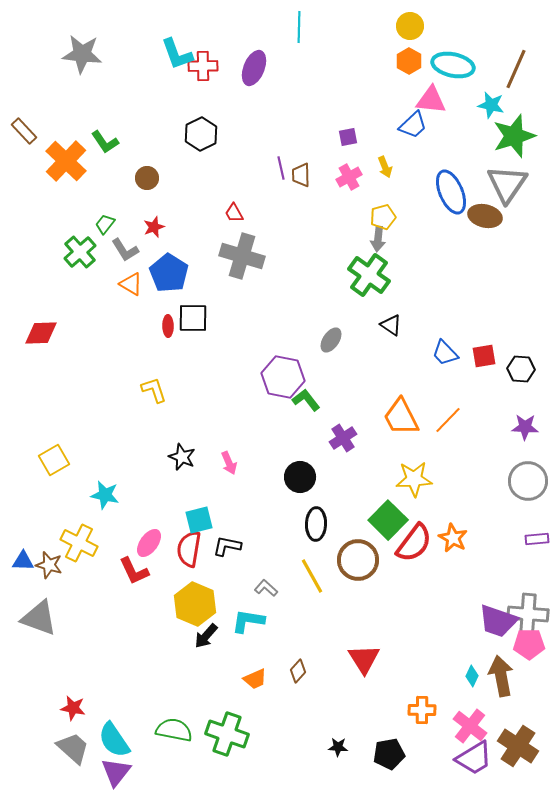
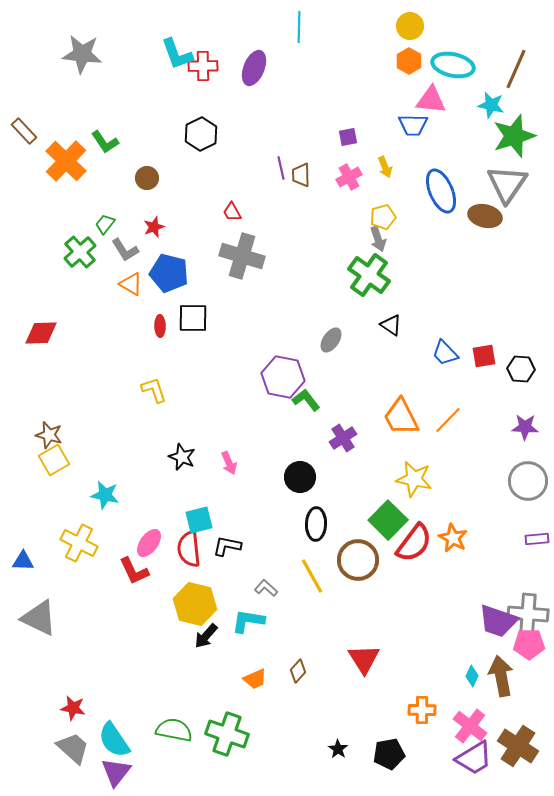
blue trapezoid at (413, 125): rotated 44 degrees clockwise
blue ellipse at (451, 192): moved 10 px left, 1 px up
red trapezoid at (234, 213): moved 2 px left, 1 px up
gray arrow at (378, 239): rotated 25 degrees counterclockwise
blue pentagon at (169, 273): rotated 18 degrees counterclockwise
red ellipse at (168, 326): moved 8 px left
yellow star at (414, 479): rotated 15 degrees clockwise
red semicircle at (189, 549): rotated 15 degrees counterclockwise
brown star at (49, 565): moved 130 px up
yellow hexagon at (195, 604): rotated 9 degrees counterclockwise
gray triangle at (39, 618): rotated 6 degrees clockwise
black star at (338, 747): moved 2 px down; rotated 30 degrees clockwise
